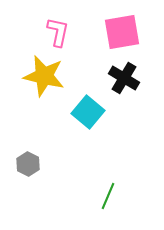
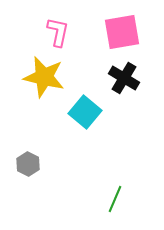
yellow star: moved 1 px down
cyan square: moved 3 px left
green line: moved 7 px right, 3 px down
